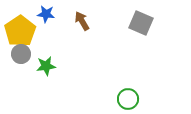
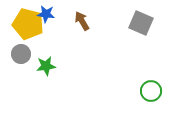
yellow pentagon: moved 8 px right, 7 px up; rotated 24 degrees counterclockwise
green circle: moved 23 px right, 8 px up
